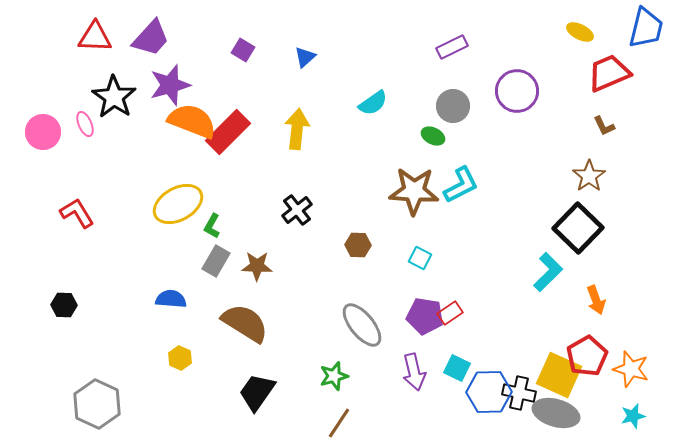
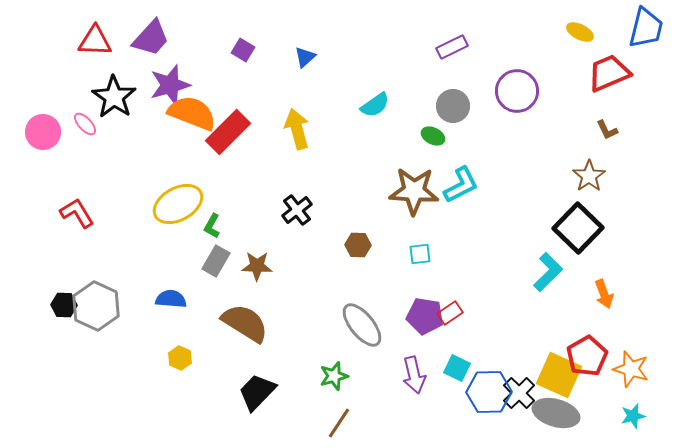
red triangle at (95, 37): moved 4 px down
cyan semicircle at (373, 103): moved 2 px right, 2 px down
orange semicircle at (192, 121): moved 8 px up
pink ellipse at (85, 124): rotated 20 degrees counterclockwise
brown L-shape at (604, 126): moved 3 px right, 4 px down
yellow arrow at (297, 129): rotated 21 degrees counterclockwise
cyan square at (420, 258): moved 4 px up; rotated 35 degrees counterclockwise
orange arrow at (596, 300): moved 8 px right, 6 px up
purple arrow at (414, 372): moved 3 px down
black trapezoid at (257, 392): rotated 9 degrees clockwise
black cross at (519, 393): rotated 32 degrees clockwise
gray hexagon at (97, 404): moved 1 px left, 98 px up
